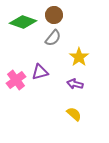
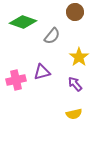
brown circle: moved 21 px right, 3 px up
gray semicircle: moved 1 px left, 2 px up
purple triangle: moved 2 px right
pink cross: rotated 24 degrees clockwise
purple arrow: rotated 35 degrees clockwise
yellow semicircle: rotated 126 degrees clockwise
